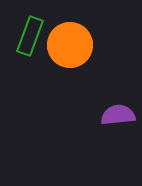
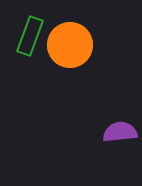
purple semicircle: moved 2 px right, 17 px down
